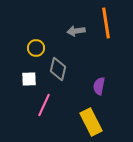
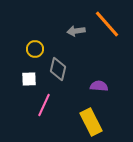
orange line: moved 1 px right, 1 px down; rotated 32 degrees counterclockwise
yellow circle: moved 1 px left, 1 px down
purple semicircle: rotated 84 degrees clockwise
